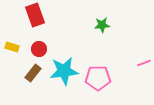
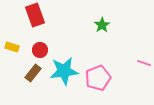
green star: rotated 28 degrees counterclockwise
red circle: moved 1 px right, 1 px down
pink line: rotated 40 degrees clockwise
pink pentagon: rotated 20 degrees counterclockwise
